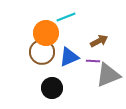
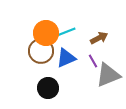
cyan line: moved 15 px down
brown arrow: moved 3 px up
brown circle: moved 1 px left, 1 px up
blue triangle: moved 3 px left, 1 px down
purple line: rotated 56 degrees clockwise
black circle: moved 4 px left
